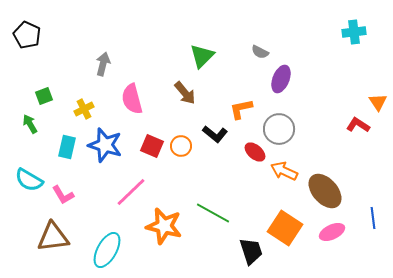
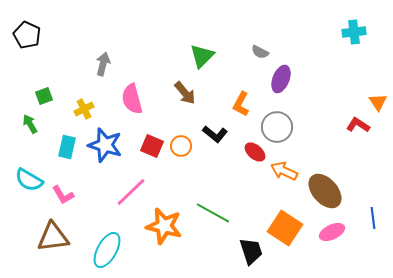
orange L-shape: moved 5 px up; rotated 50 degrees counterclockwise
gray circle: moved 2 px left, 2 px up
